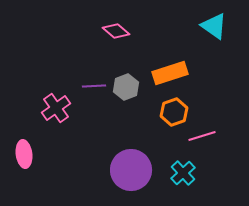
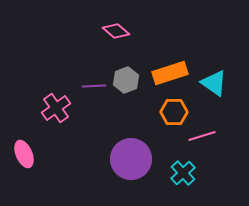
cyan triangle: moved 57 px down
gray hexagon: moved 7 px up
orange hexagon: rotated 20 degrees clockwise
pink ellipse: rotated 16 degrees counterclockwise
purple circle: moved 11 px up
